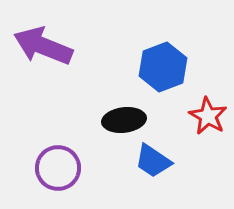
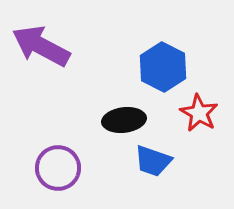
purple arrow: moved 2 px left; rotated 6 degrees clockwise
blue hexagon: rotated 12 degrees counterclockwise
red star: moved 9 px left, 3 px up
blue trapezoid: rotated 15 degrees counterclockwise
